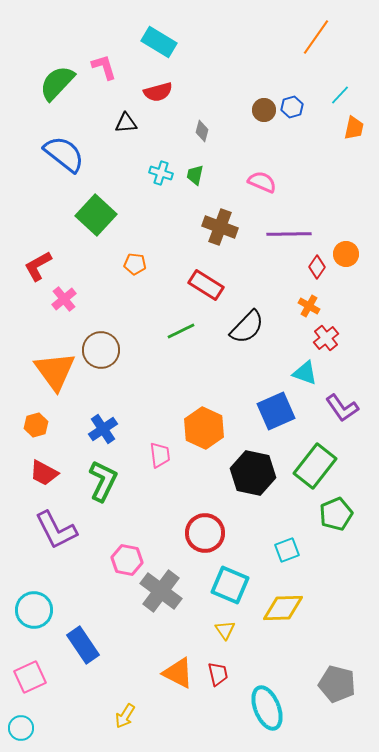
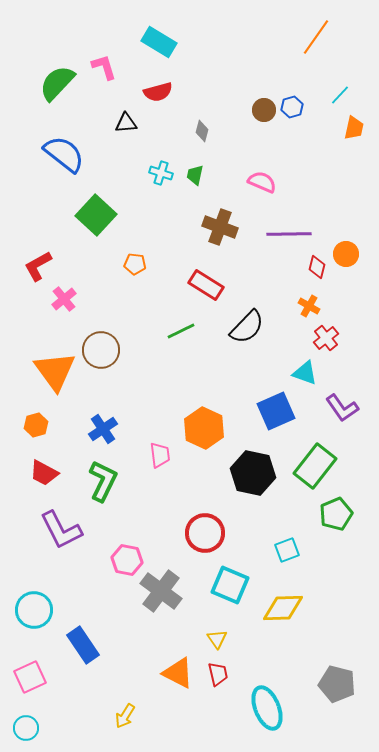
red diamond at (317, 267): rotated 20 degrees counterclockwise
purple L-shape at (56, 530): moved 5 px right
yellow triangle at (225, 630): moved 8 px left, 9 px down
cyan circle at (21, 728): moved 5 px right
